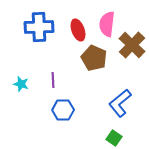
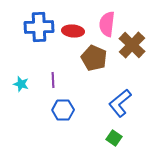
red ellipse: moved 5 px left, 1 px down; rotated 65 degrees counterclockwise
